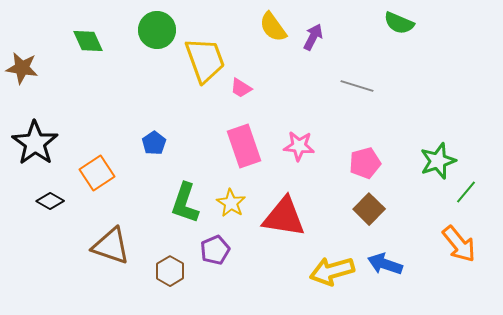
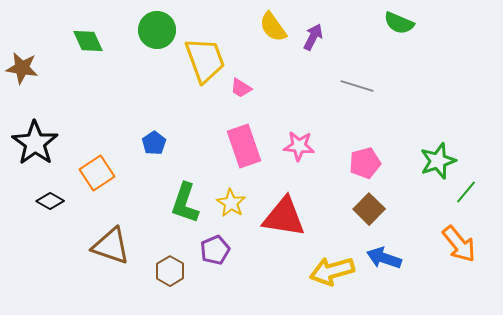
blue arrow: moved 1 px left, 6 px up
